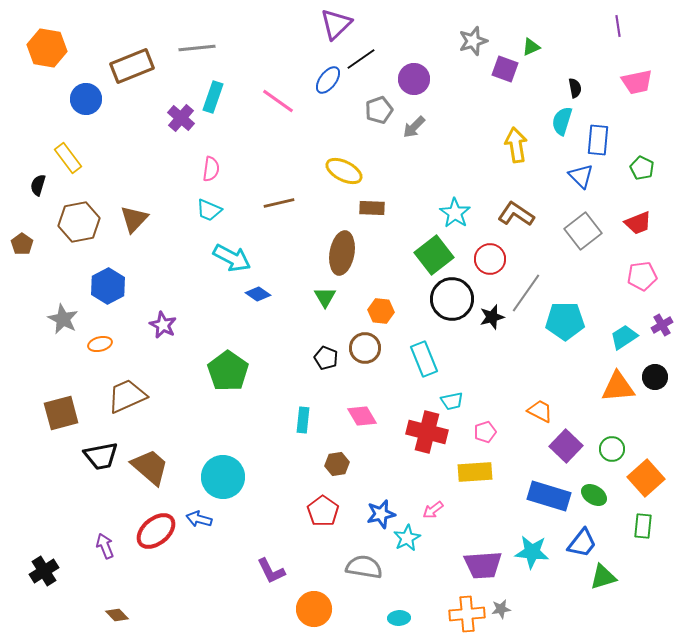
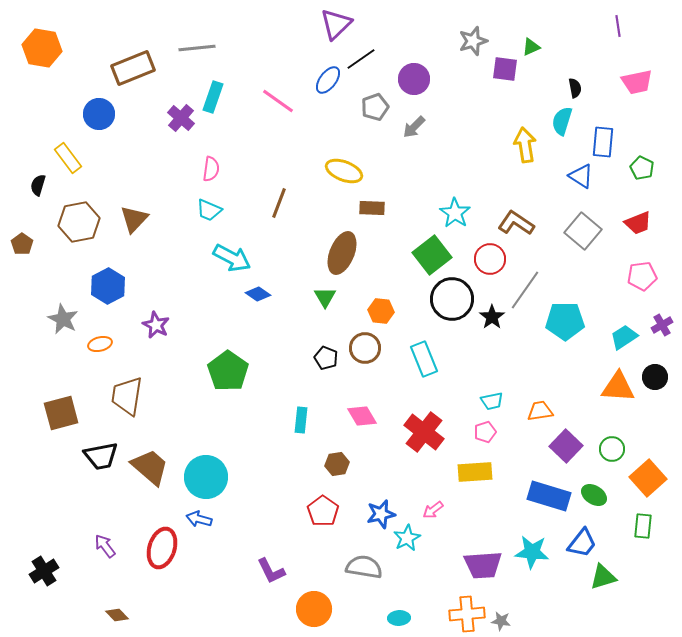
orange hexagon at (47, 48): moved 5 px left
brown rectangle at (132, 66): moved 1 px right, 2 px down
purple square at (505, 69): rotated 12 degrees counterclockwise
blue circle at (86, 99): moved 13 px right, 15 px down
gray pentagon at (379, 110): moved 4 px left, 3 px up
blue rectangle at (598, 140): moved 5 px right, 2 px down
yellow arrow at (516, 145): moved 9 px right
yellow ellipse at (344, 171): rotated 6 degrees counterclockwise
blue triangle at (581, 176): rotated 12 degrees counterclockwise
brown line at (279, 203): rotated 56 degrees counterclockwise
brown L-shape at (516, 214): moved 9 px down
gray square at (583, 231): rotated 12 degrees counterclockwise
brown ellipse at (342, 253): rotated 12 degrees clockwise
green square at (434, 255): moved 2 px left
gray line at (526, 293): moved 1 px left, 3 px up
black star at (492, 317): rotated 20 degrees counterclockwise
purple star at (163, 325): moved 7 px left
orange triangle at (618, 387): rotated 9 degrees clockwise
brown trapezoid at (127, 396): rotated 57 degrees counterclockwise
cyan trapezoid at (452, 401): moved 40 px right
orange trapezoid at (540, 411): rotated 36 degrees counterclockwise
cyan rectangle at (303, 420): moved 2 px left
red cross at (427, 432): moved 3 px left; rotated 24 degrees clockwise
cyan circle at (223, 477): moved 17 px left
orange square at (646, 478): moved 2 px right
red ellipse at (156, 531): moved 6 px right, 17 px down; rotated 33 degrees counterclockwise
purple arrow at (105, 546): rotated 15 degrees counterclockwise
gray star at (501, 609): moved 12 px down; rotated 18 degrees clockwise
